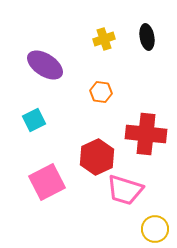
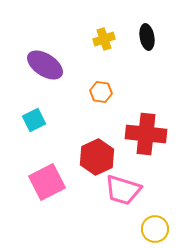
pink trapezoid: moved 2 px left
